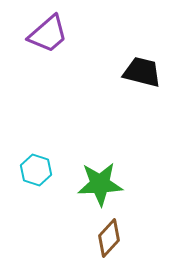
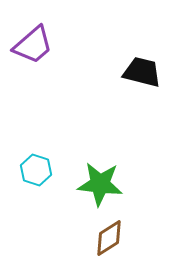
purple trapezoid: moved 15 px left, 11 px down
green star: rotated 9 degrees clockwise
brown diamond: rotated 15 degrees clockwise
